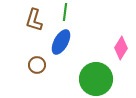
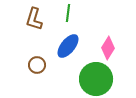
green line: moved 3 px right, 1 px down
brown L-shape: moved 1 px up
blue ellipse: moved 7 px right, 4 px down; rotated 10 degrees clockwise
pink diamond: moved 13 px left
